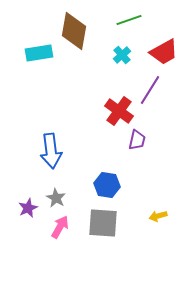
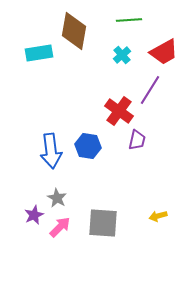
green line: rotated 15 degrees clockwise
blue hexagon: moved 19 px left, 39 px up
gray star: moved 1 px right
purple star: moved 6 px right, 7 px down
pink arrow: rotated 15 degrees clockwise
